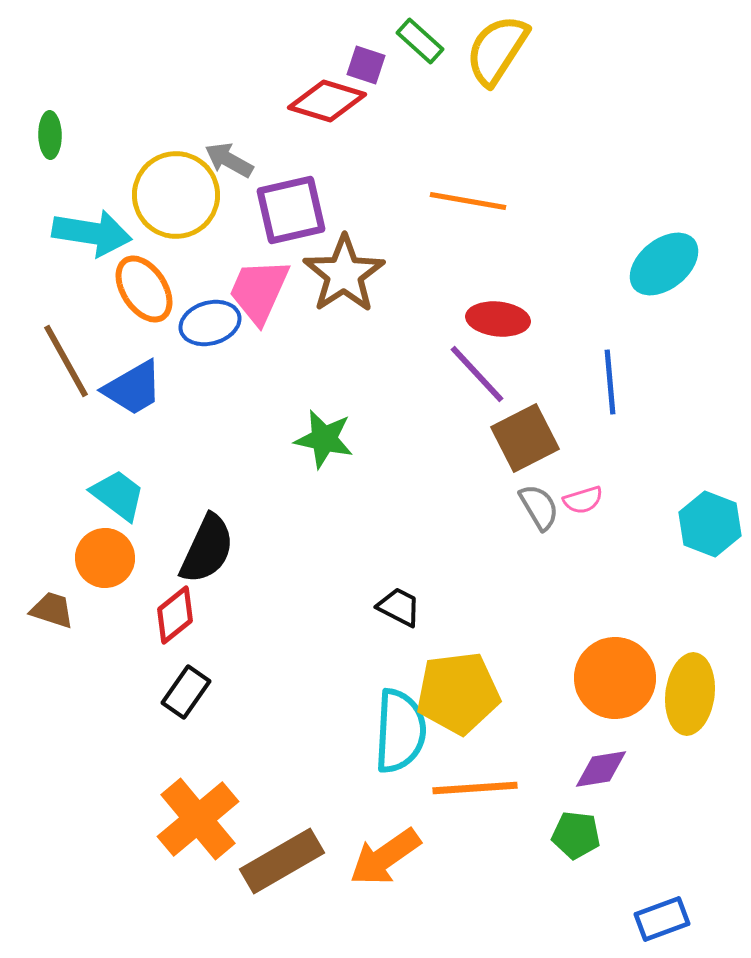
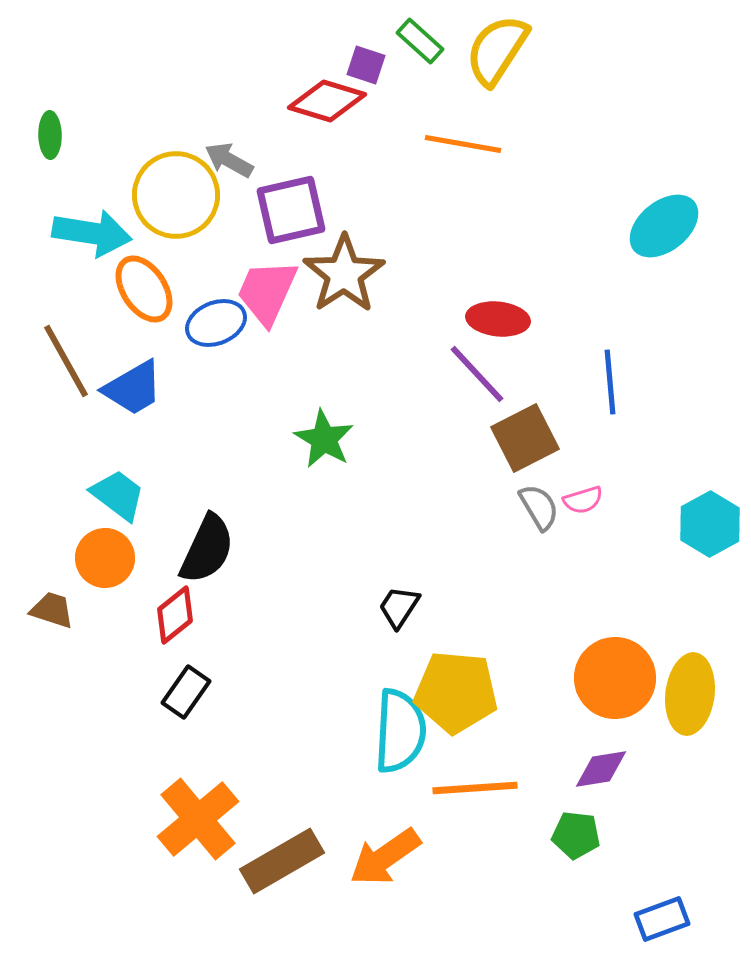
orange line at (468, 201): moved 5 px left, 57 px up
cyan ellipse at (664, 264): moved 38 px up
pink trapezoid at (259, 291): moved 8 px right, 1 px down
blue ellipse at (210, 323): moved 6 px right; rotated 6 degrees counterclockwise
green star at (324, 439): rotated 18 degrees clockwise
cyan hexagon at (710, 524): rotated 10 degrees clockwise
black trapezoid at (399, 607): rotated 84 degrees counterclockwise
yellow pentagon at (458, 693): moved 2 px left, 1 px up; rotated 12 degrees clockwise
